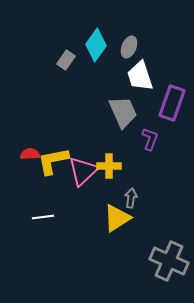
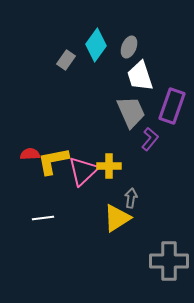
purple rectangle: moved 3 px down
gray trapezoid: moved 8 px right
purple L-shape: rotated 20 degrees clockwise
white line: moved 1 px down
gray cross: rotated 24 degrees counterclockwise
